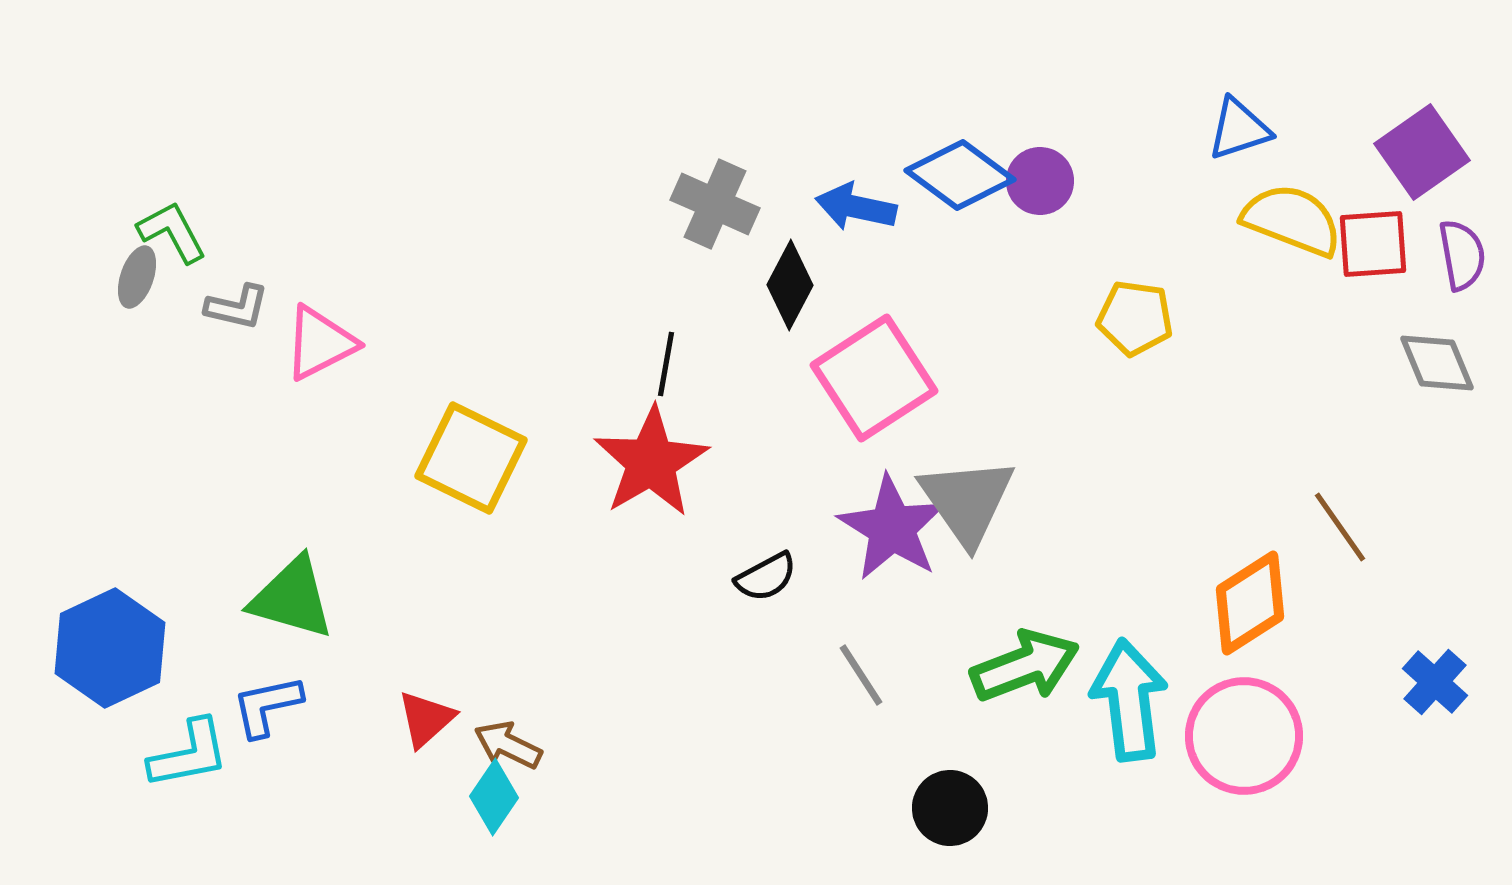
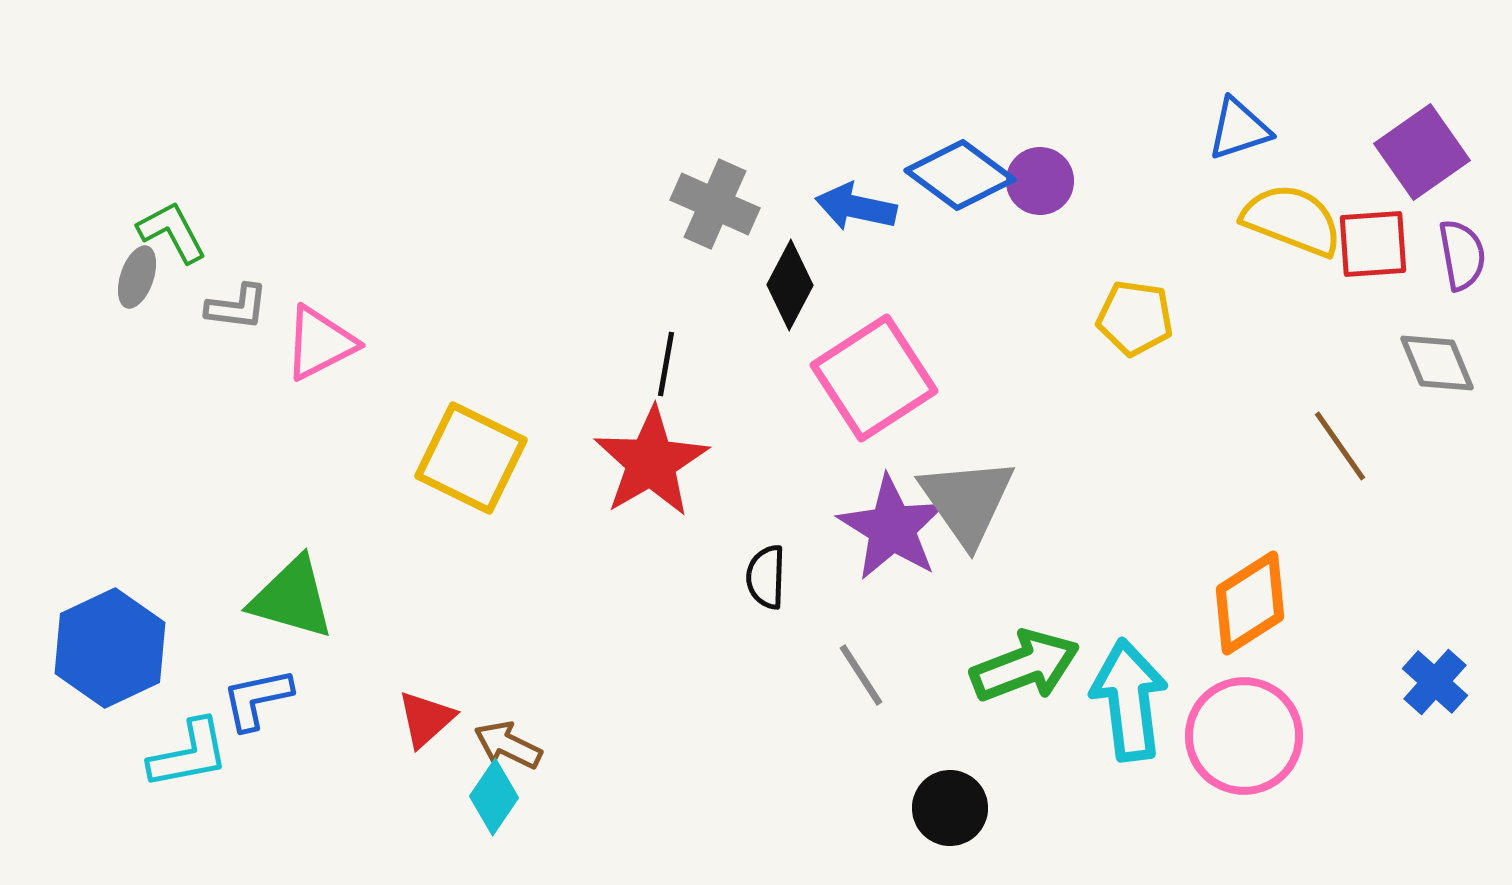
gray L-shape: rotated 6 degrees counterclockwise
brown line: moved 81 px up
black semicircle: rotated 120 degrees clockwise
blue L-shape: moved 10 px left, 7 px up
